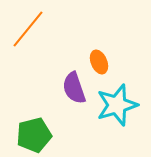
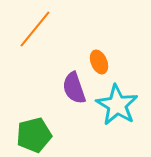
orange line: moved 7 px right
cyan star: rotated 24 degrees counterclockwise
